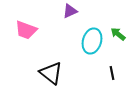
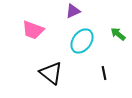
purple triangle: moved 3 px right
pink trapezoid: moved 7 px right
cyan ellipse: moved 10 px left; rotated 20 degrees clockwise
black line: moved 8 px left
